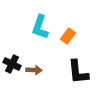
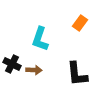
cyan L-shape: moved 12 px down
orange rectangle: moved 12 px right, 13 px up
black L-shape: moved 1 px left, 2 px down
